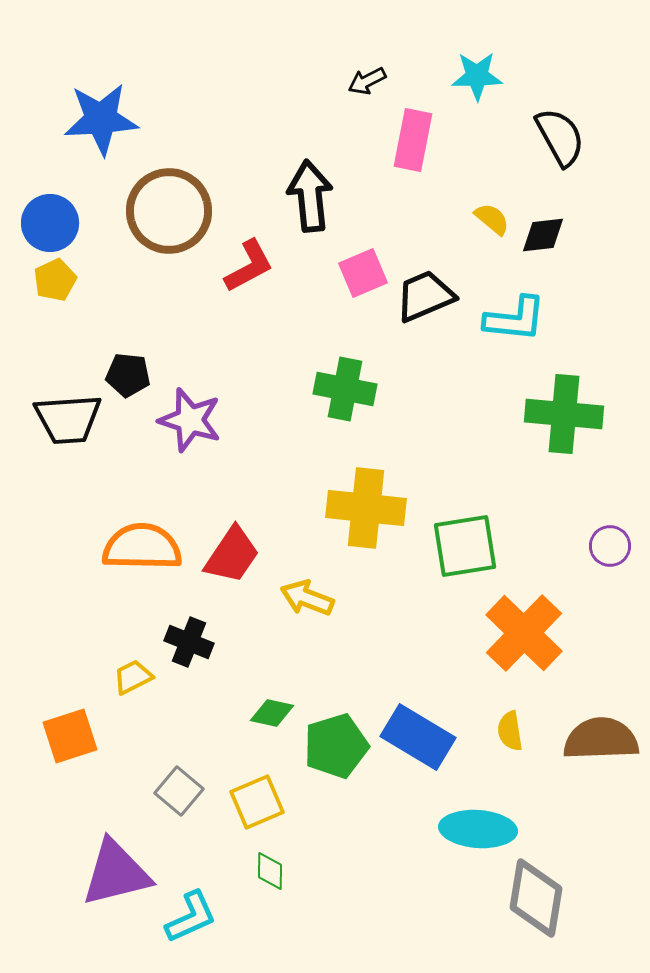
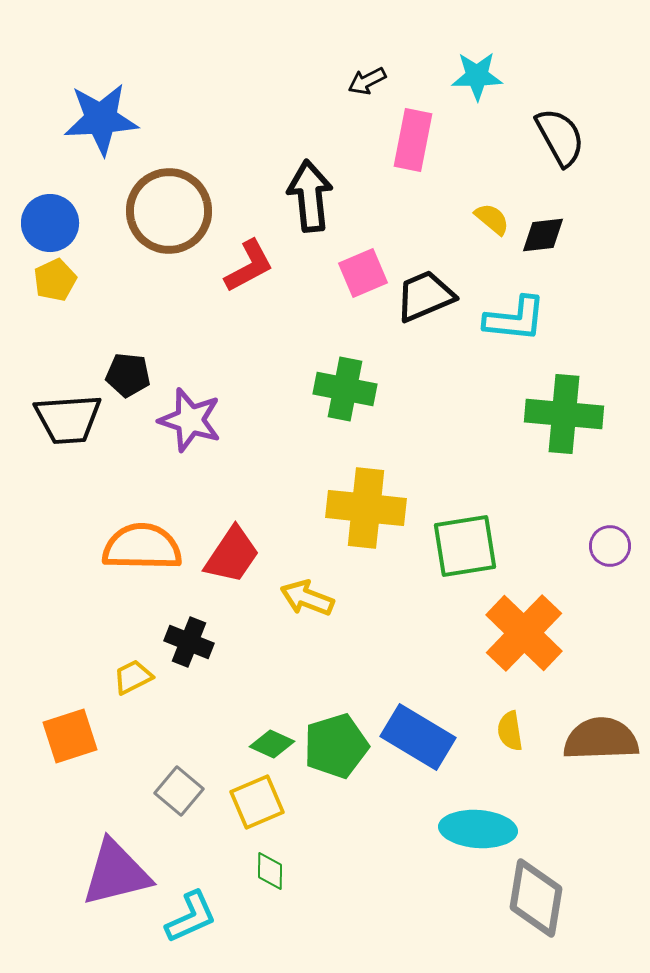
green diamond at (272, 713): moved 31 px down; rotated 12 degrees clockwise
